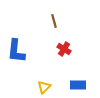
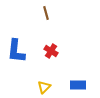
brown line: moved 8 px left, 8 px up
red cross: moved 13 px left, 2 px down
